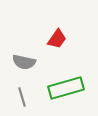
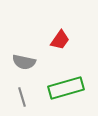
red trapezoid: moved 3 px right, 1 px down
